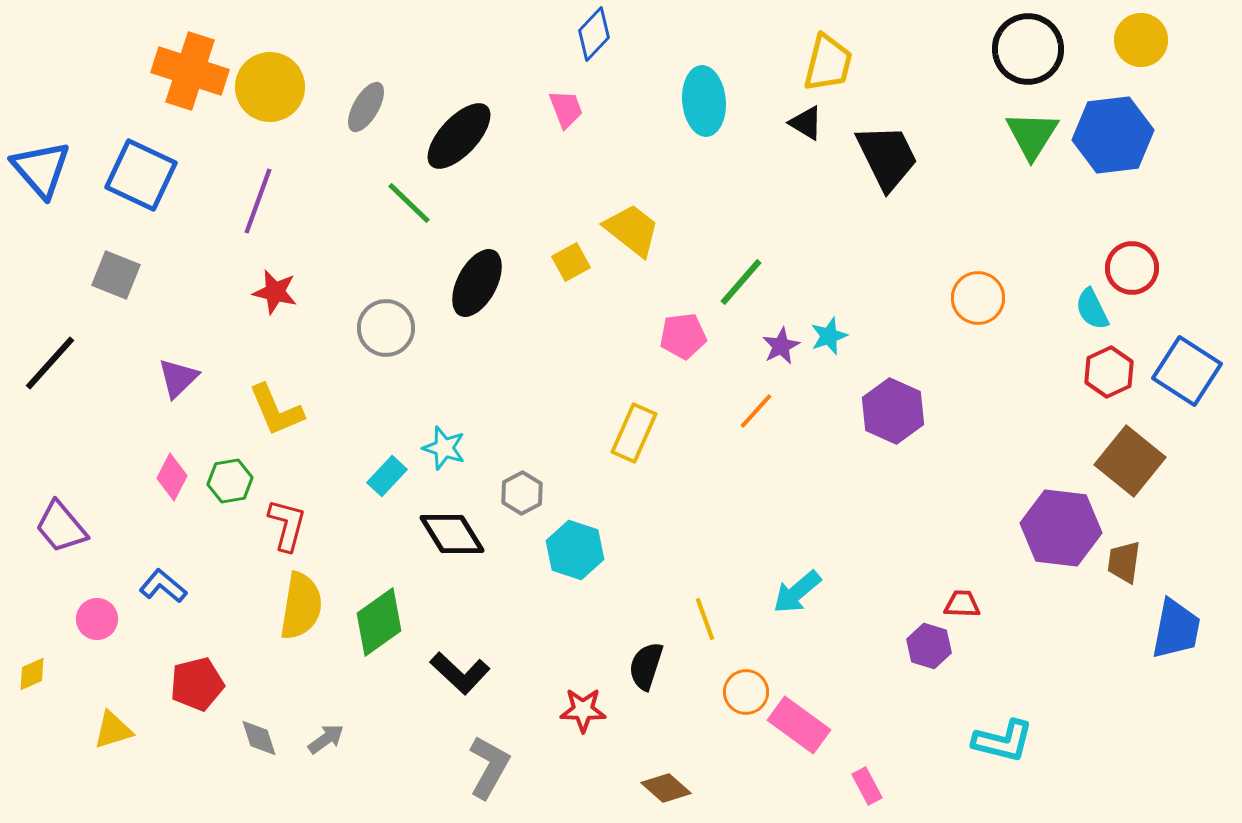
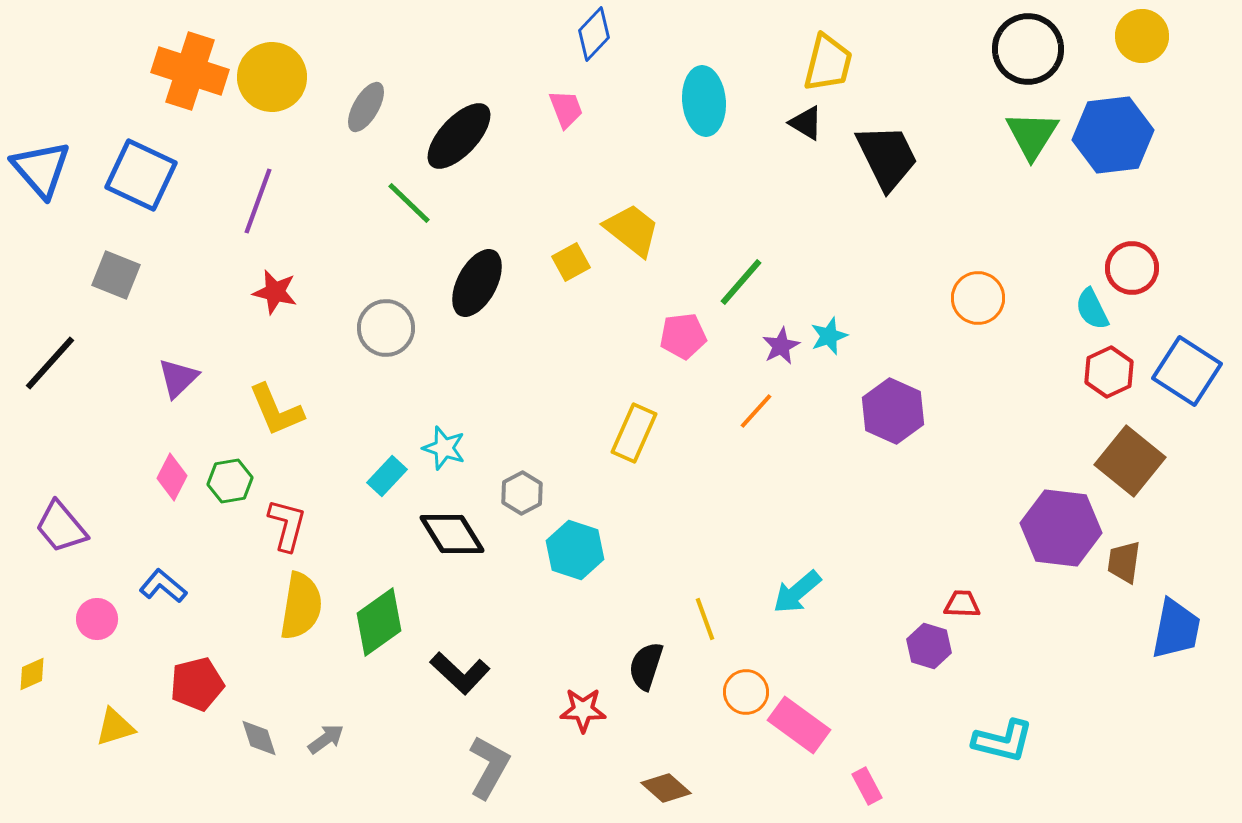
yellow circle at (1141, 40): moved 1 px right, 4 px up
yellow circle at (270, 87): moved 2 px right, 10 px up
yellow triangle at (113, 730): moved 2 px right, 3 px up
